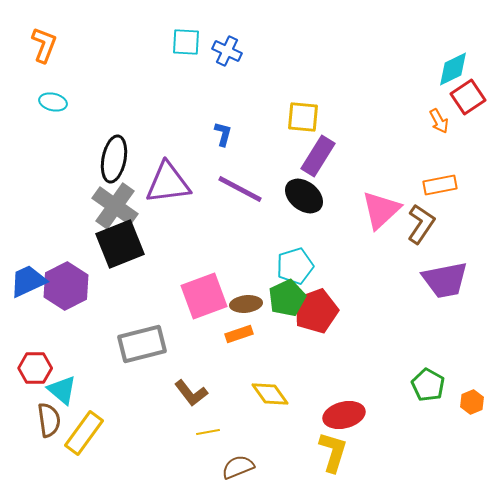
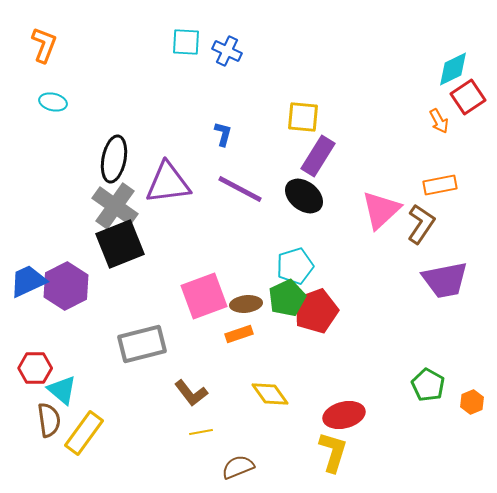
yellow line at (208, 432): moved 7 px left
